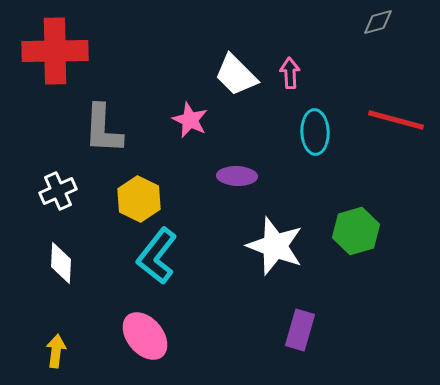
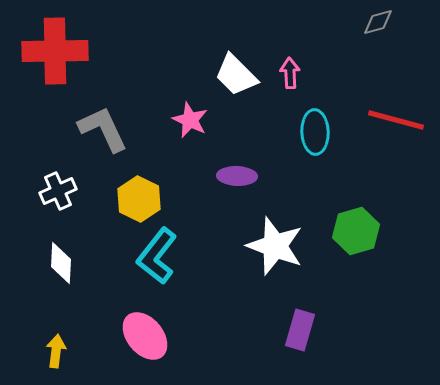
gray L-shape: rotated 152 degrees clockwise
